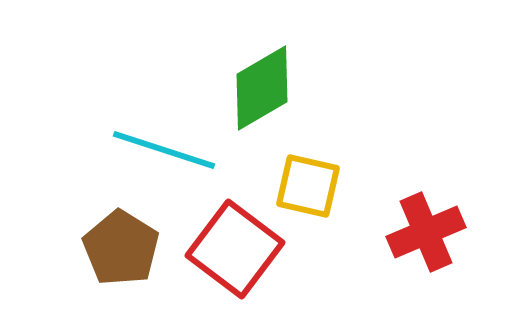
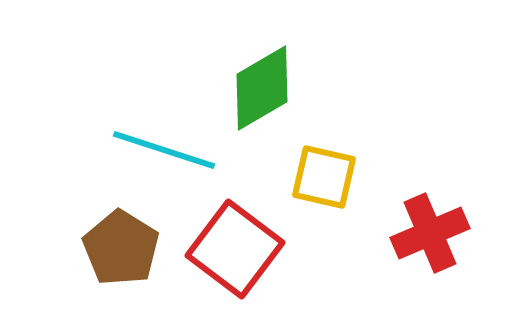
yellow square: moved 16 px right, 9 px up
red cross: moved 4 px right, 1 px down
